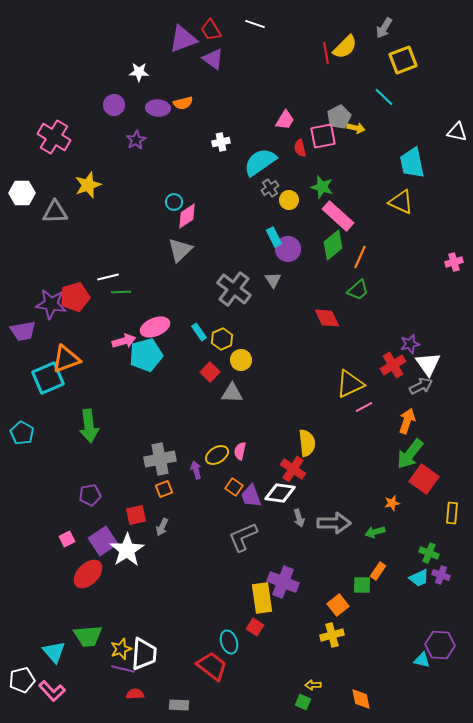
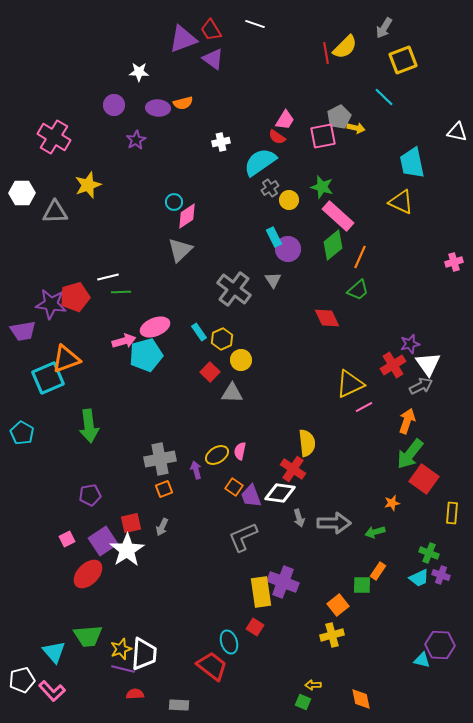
red semicircle at (300, 148): moved 23 px left, 11 px up; rotated 42 degrees counterclockwise
red square at (136, 515): moved 5 px left, 8 px down
yellow rectangle at (262, 598): moved 1 px left, 6 px up
